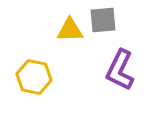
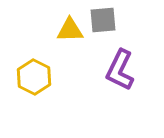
yellow hexagon: rotated 16 degrees clockwise
